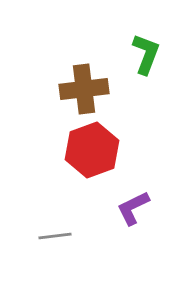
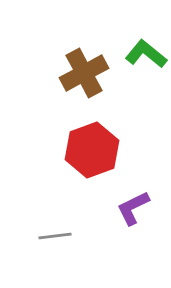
green L-shape: rotated 72 degrees counterclockwise
brown cross: moved 16 px up; rotated 21 degrees counterclockwise
